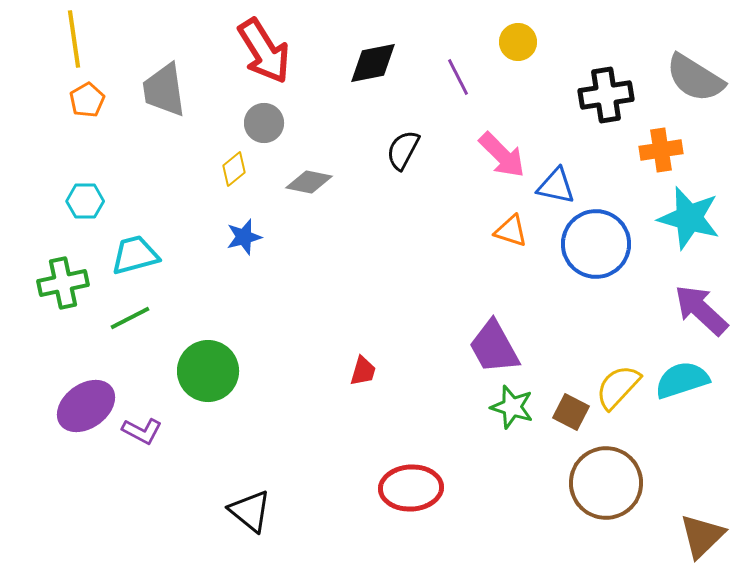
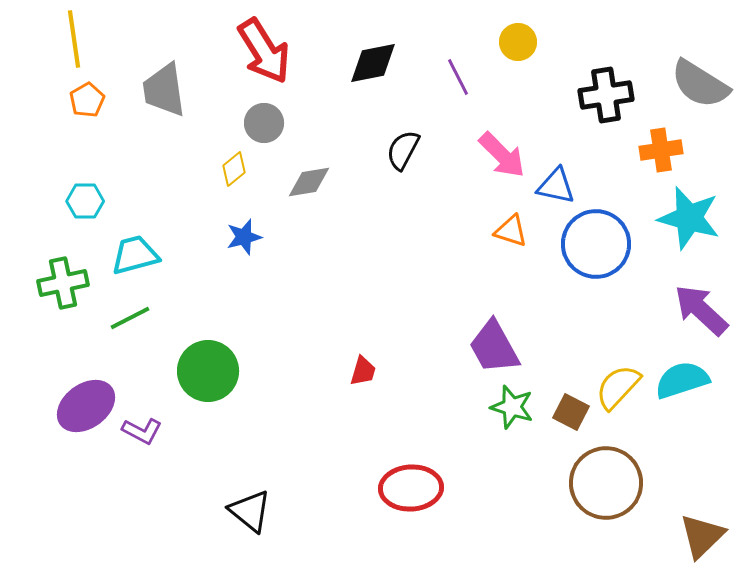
gray semicircle: moved 5 px right, 6 px down
gray diamond: rotated 21 degrees counterclockwise
